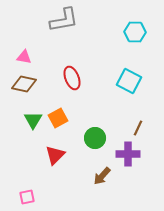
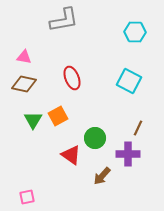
orange square: moved 2 px up
red triangle: moved 16 px right; rotated 40 degrees counterclockwise
